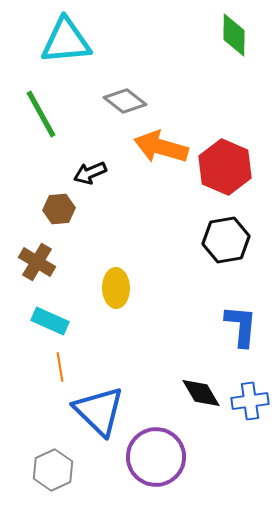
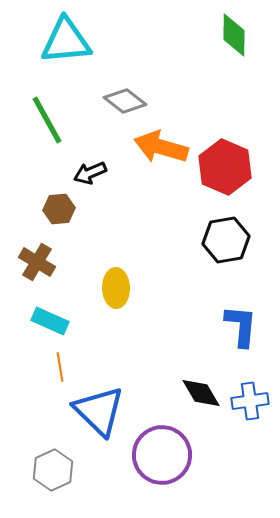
green line: moved 6 px right, 6 px down
purple circle: moved 6 px right, 2 px up
